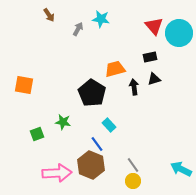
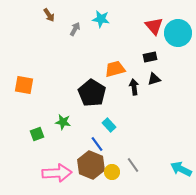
gray arrow: moved 3 px left
cyan circle: moved 1 px left
yellow circle: moved 21 px left, 9 px up
